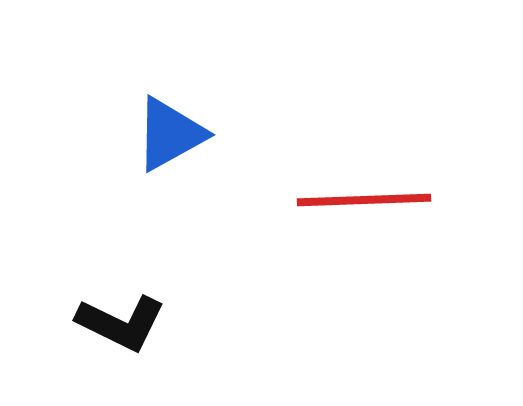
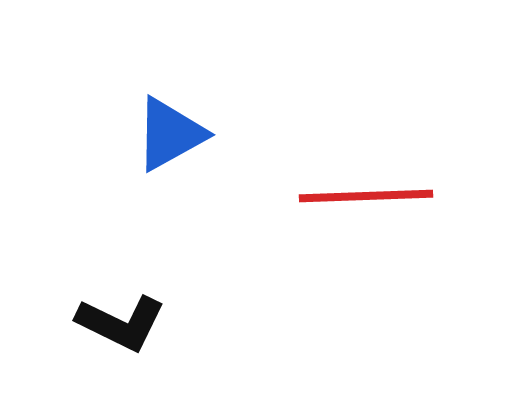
red line: moved 2 px right, 4 px up
